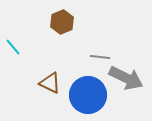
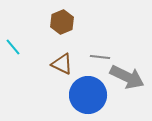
gray arrow: moved 1 px right, 1 px up
brown triangle: moved 12 px right, 19 px up
